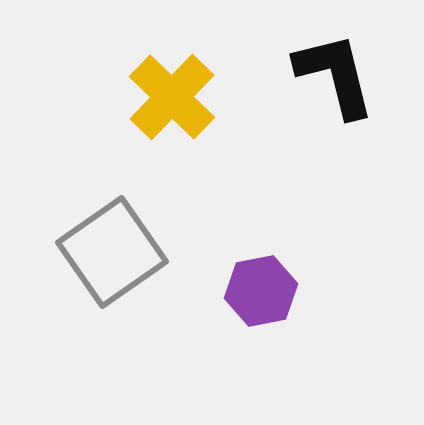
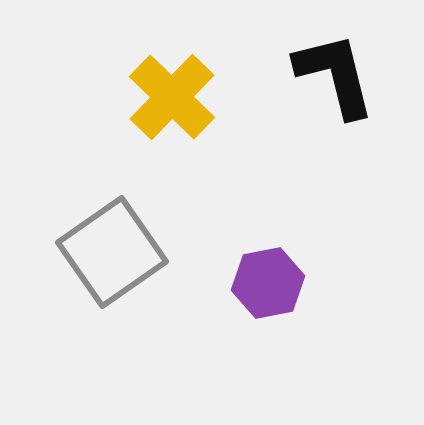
purple hexagon: moved 7 px right, 8 px up
